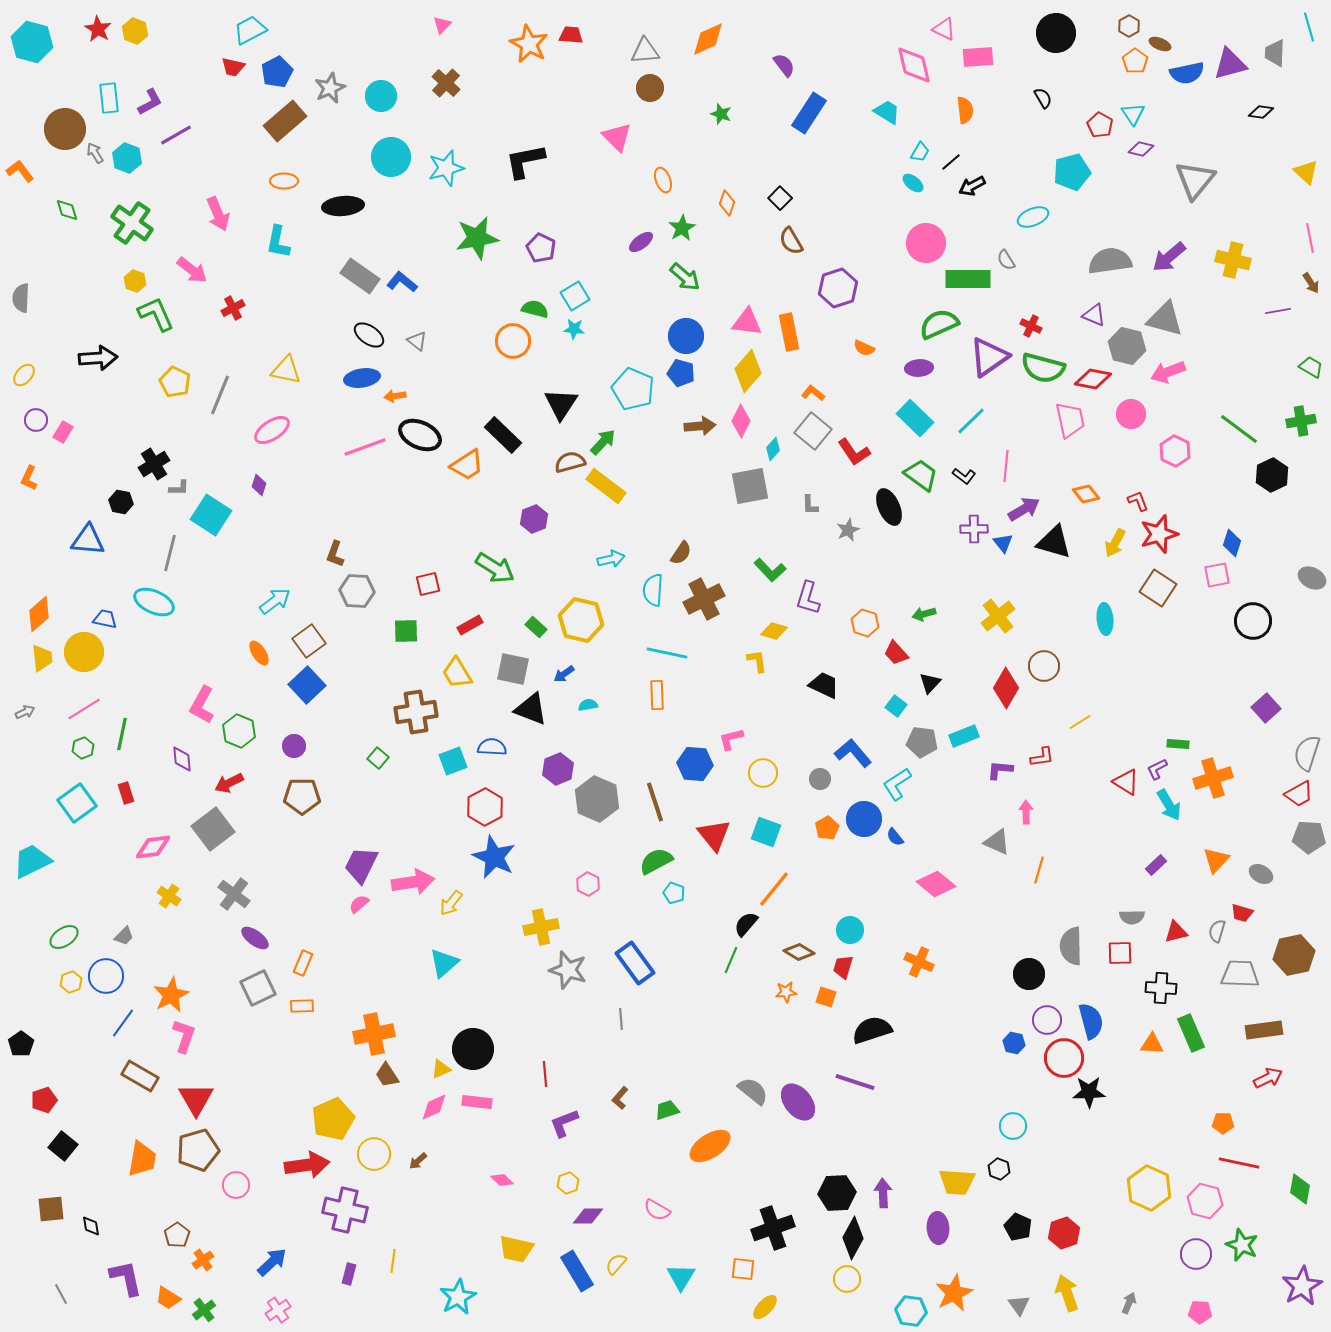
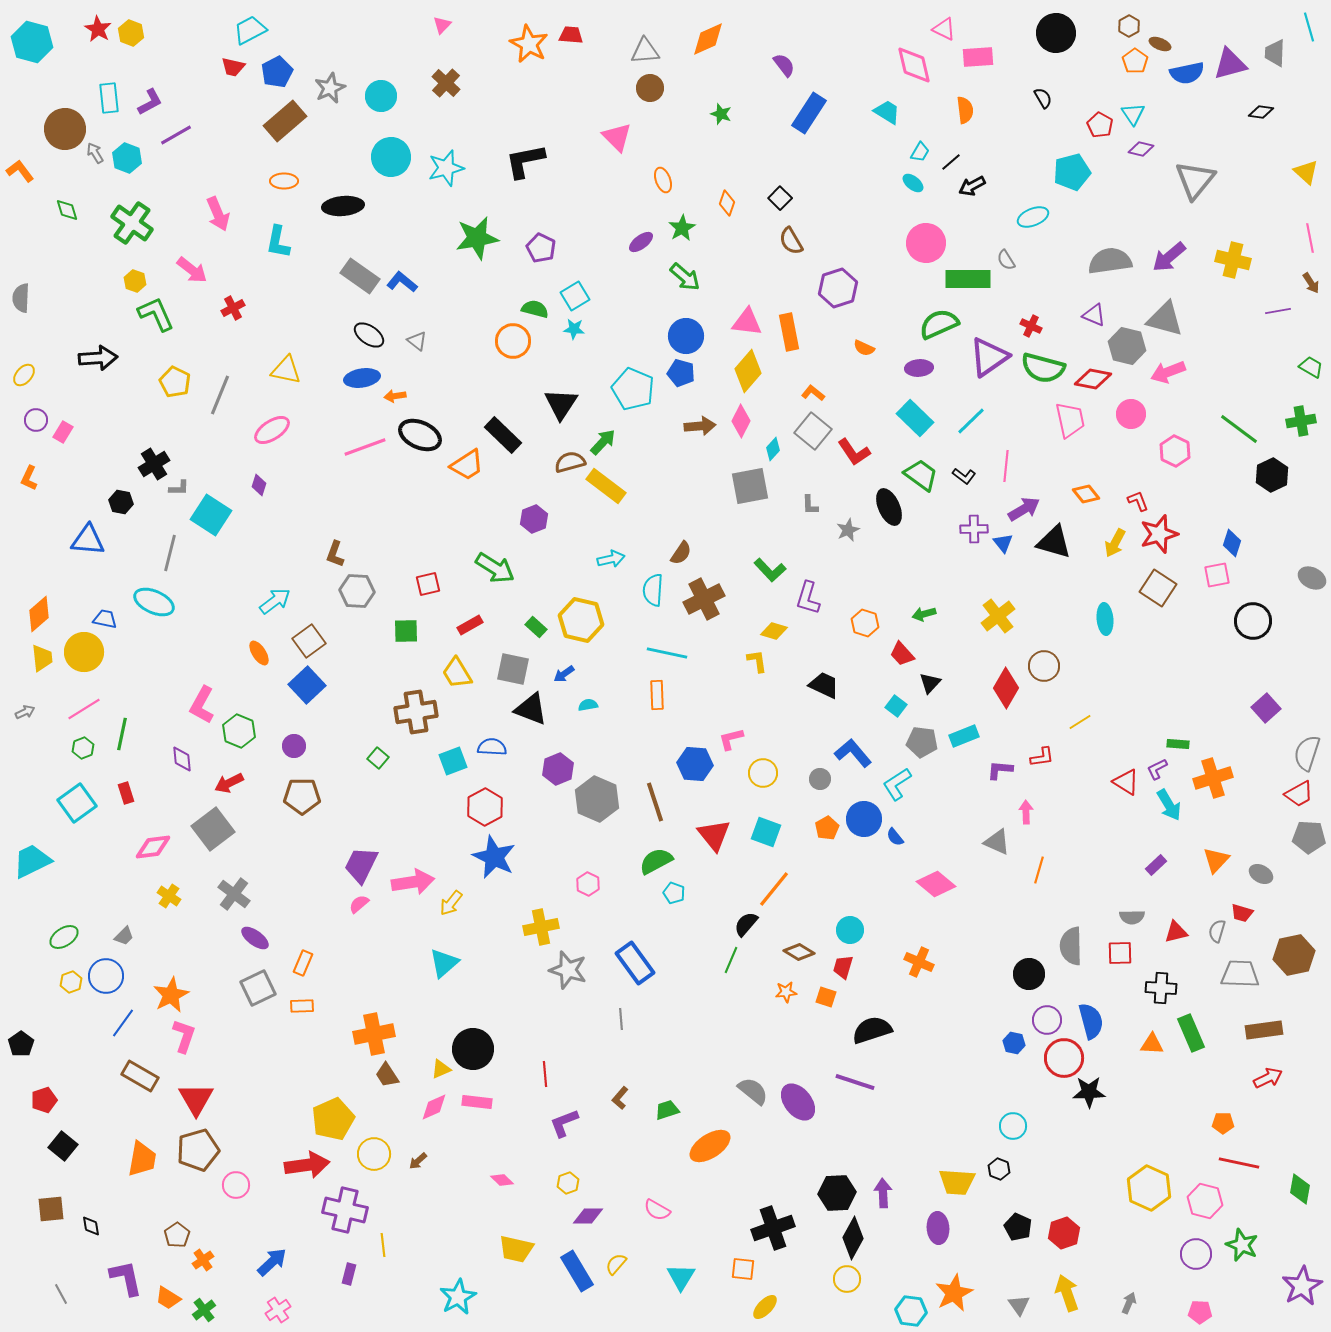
yellow hexagon at (135, 31): moved 4 px left, 2 px down
red trapezoid at (896, 653): moved 6 px right, 1 px down
yellow line at (393, 1261): moved 10 px left, 16 px up; rotated 15 degrees counterclockwise
